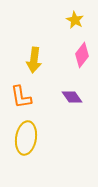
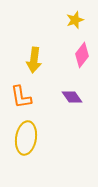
yellow star: rotated 24 degrees clockwise
